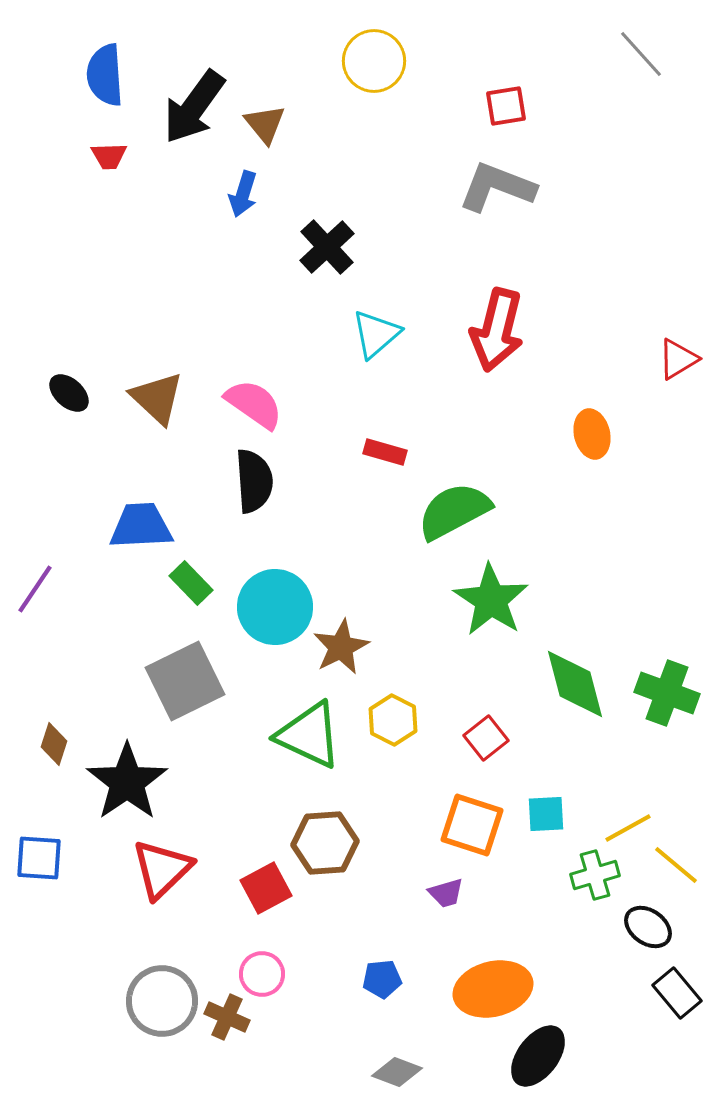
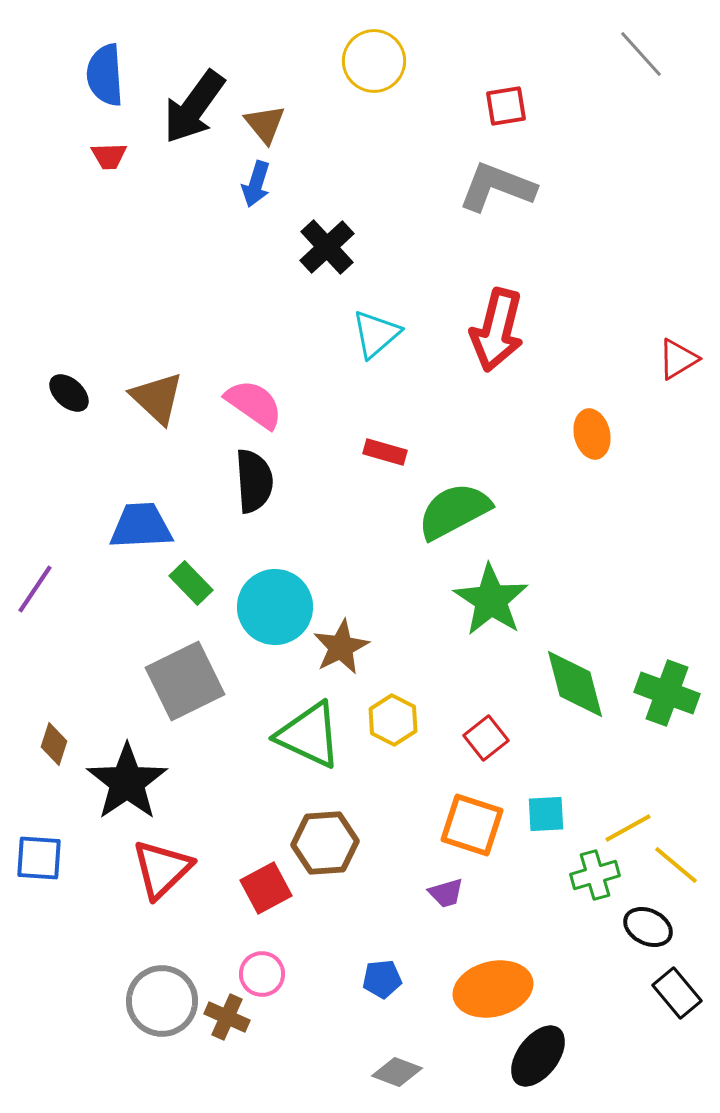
blue arrow at (243, 194): moved 13 px right, 10 px up
black ellipse at (648, 927): rotated 9 degrees counterclockwise
